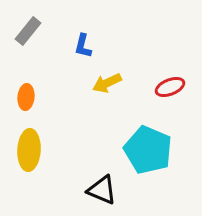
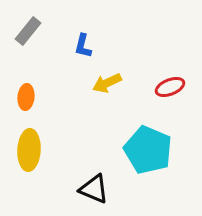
black triangle: moved 8 px left, 1 px up
